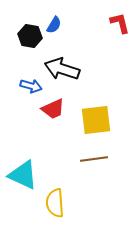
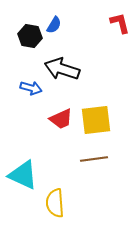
blue arrow: moved 2 px down
red trapezoid: moved 8 px right, 10 px down
